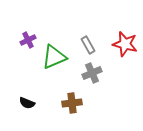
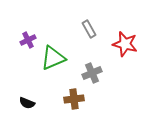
gray rectangle: moved 1 px right, 16 px up
green triangle: moved 1 px left, 1 px down
brown cross: moved 2 px right, 4 px up
